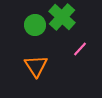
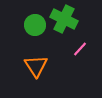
green cross: moved 2 px right, 2 px down; rotated 16 degrees counterclockwise
